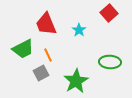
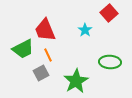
red trapezoid: moved 1 px left, 6 px down
cyan star: moved 6 px right
